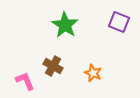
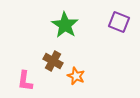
brown cross: moved 5 px up
orange star: moved 17 px left, 3 px down
pink L-shape: rotated 150 degrees counterclockwise
